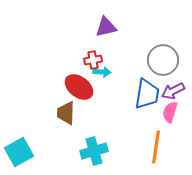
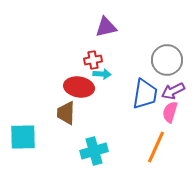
gray circle: moved 4 px right
cyan arrow: moved 2 px down
red ellipse: rotated 28 degrees counterclockwise
blue trapezoid: moved 2 px left
orange line: rotated 16 degrees clockwise
cyan square: moved 4 px right, 15 px up; rotated 28 degrees clockwise
